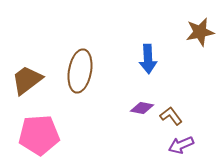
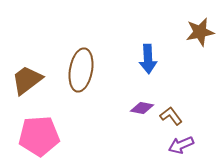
brown ellipse: moved 1 px right, 1 px up
pink pentagon: moved 1 px down
